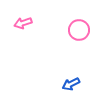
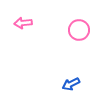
pink arrow: rotated 12 degrees clockwise
